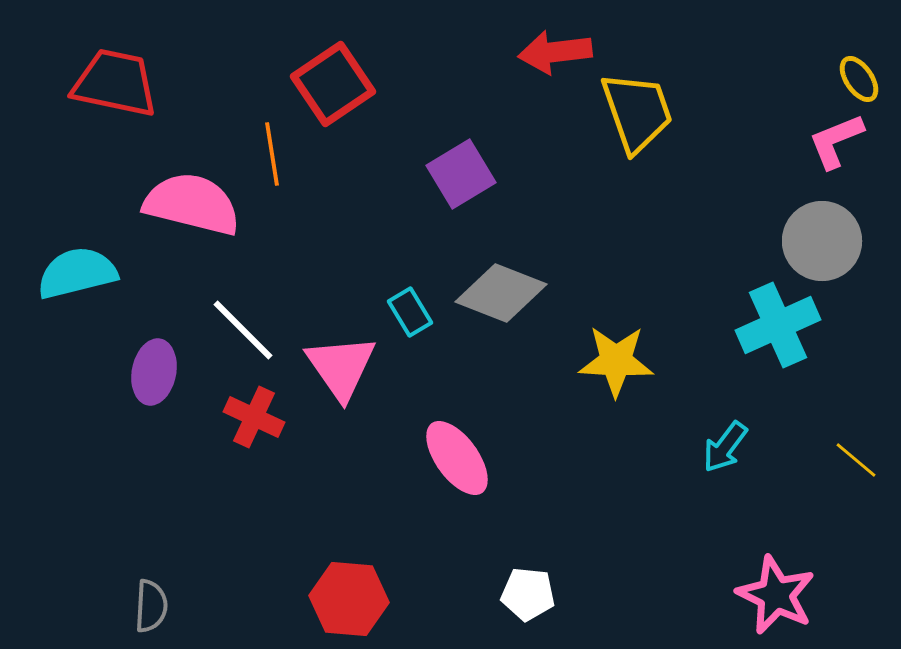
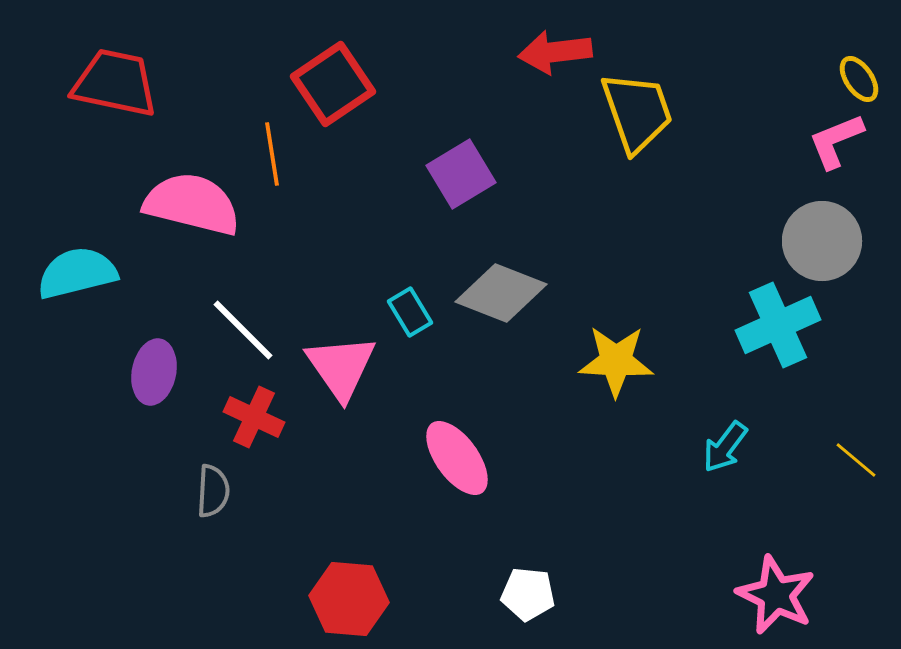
gray semicircle: moved 62 px right, 115 px up
